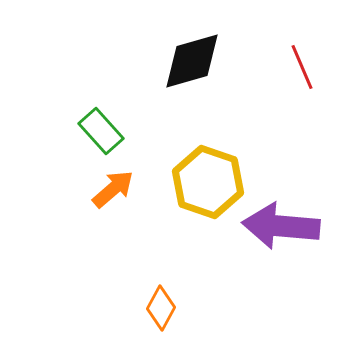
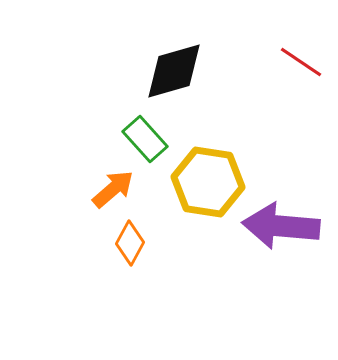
black diamond: moved 18 px left, 10 px down
red line: moved 1 px left, 5 px up; rotated 33 degrees counterclockwise
green rectangle: moved 44 px right, 8 px down
yellow hexagon: rotated 10 degrees counterclockwise
orange diamond: moved 31 px left, 65 px up
